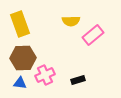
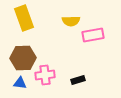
yellow rectangle: moved 4 px right, 6 px up
pink rectangle: rotated 30 degrees clockwise
pink cross: rotated 18 degrees clockwise
